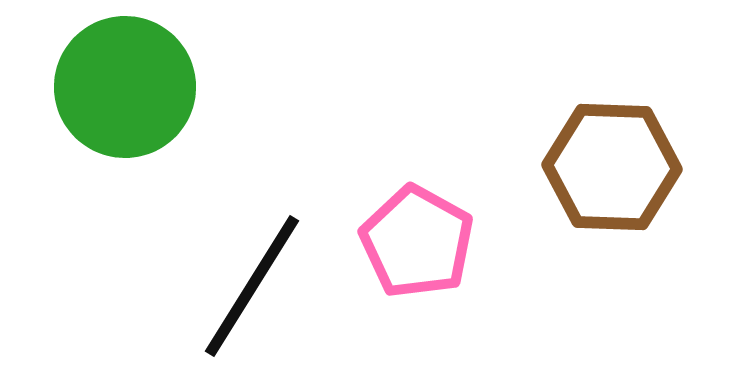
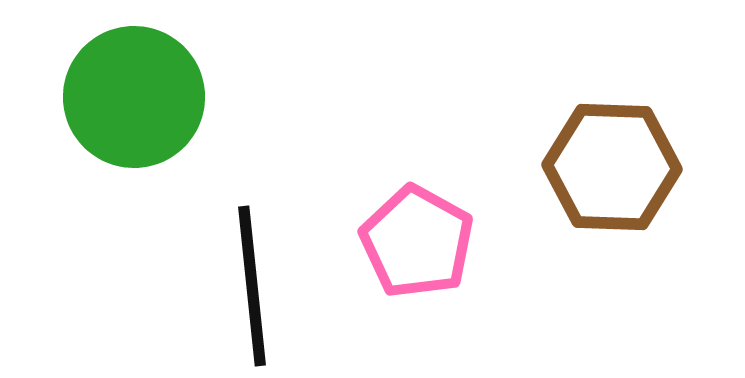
green circle: moved 9 px right, 10 px down
black line: rotated 38 degrees counterclockwise
